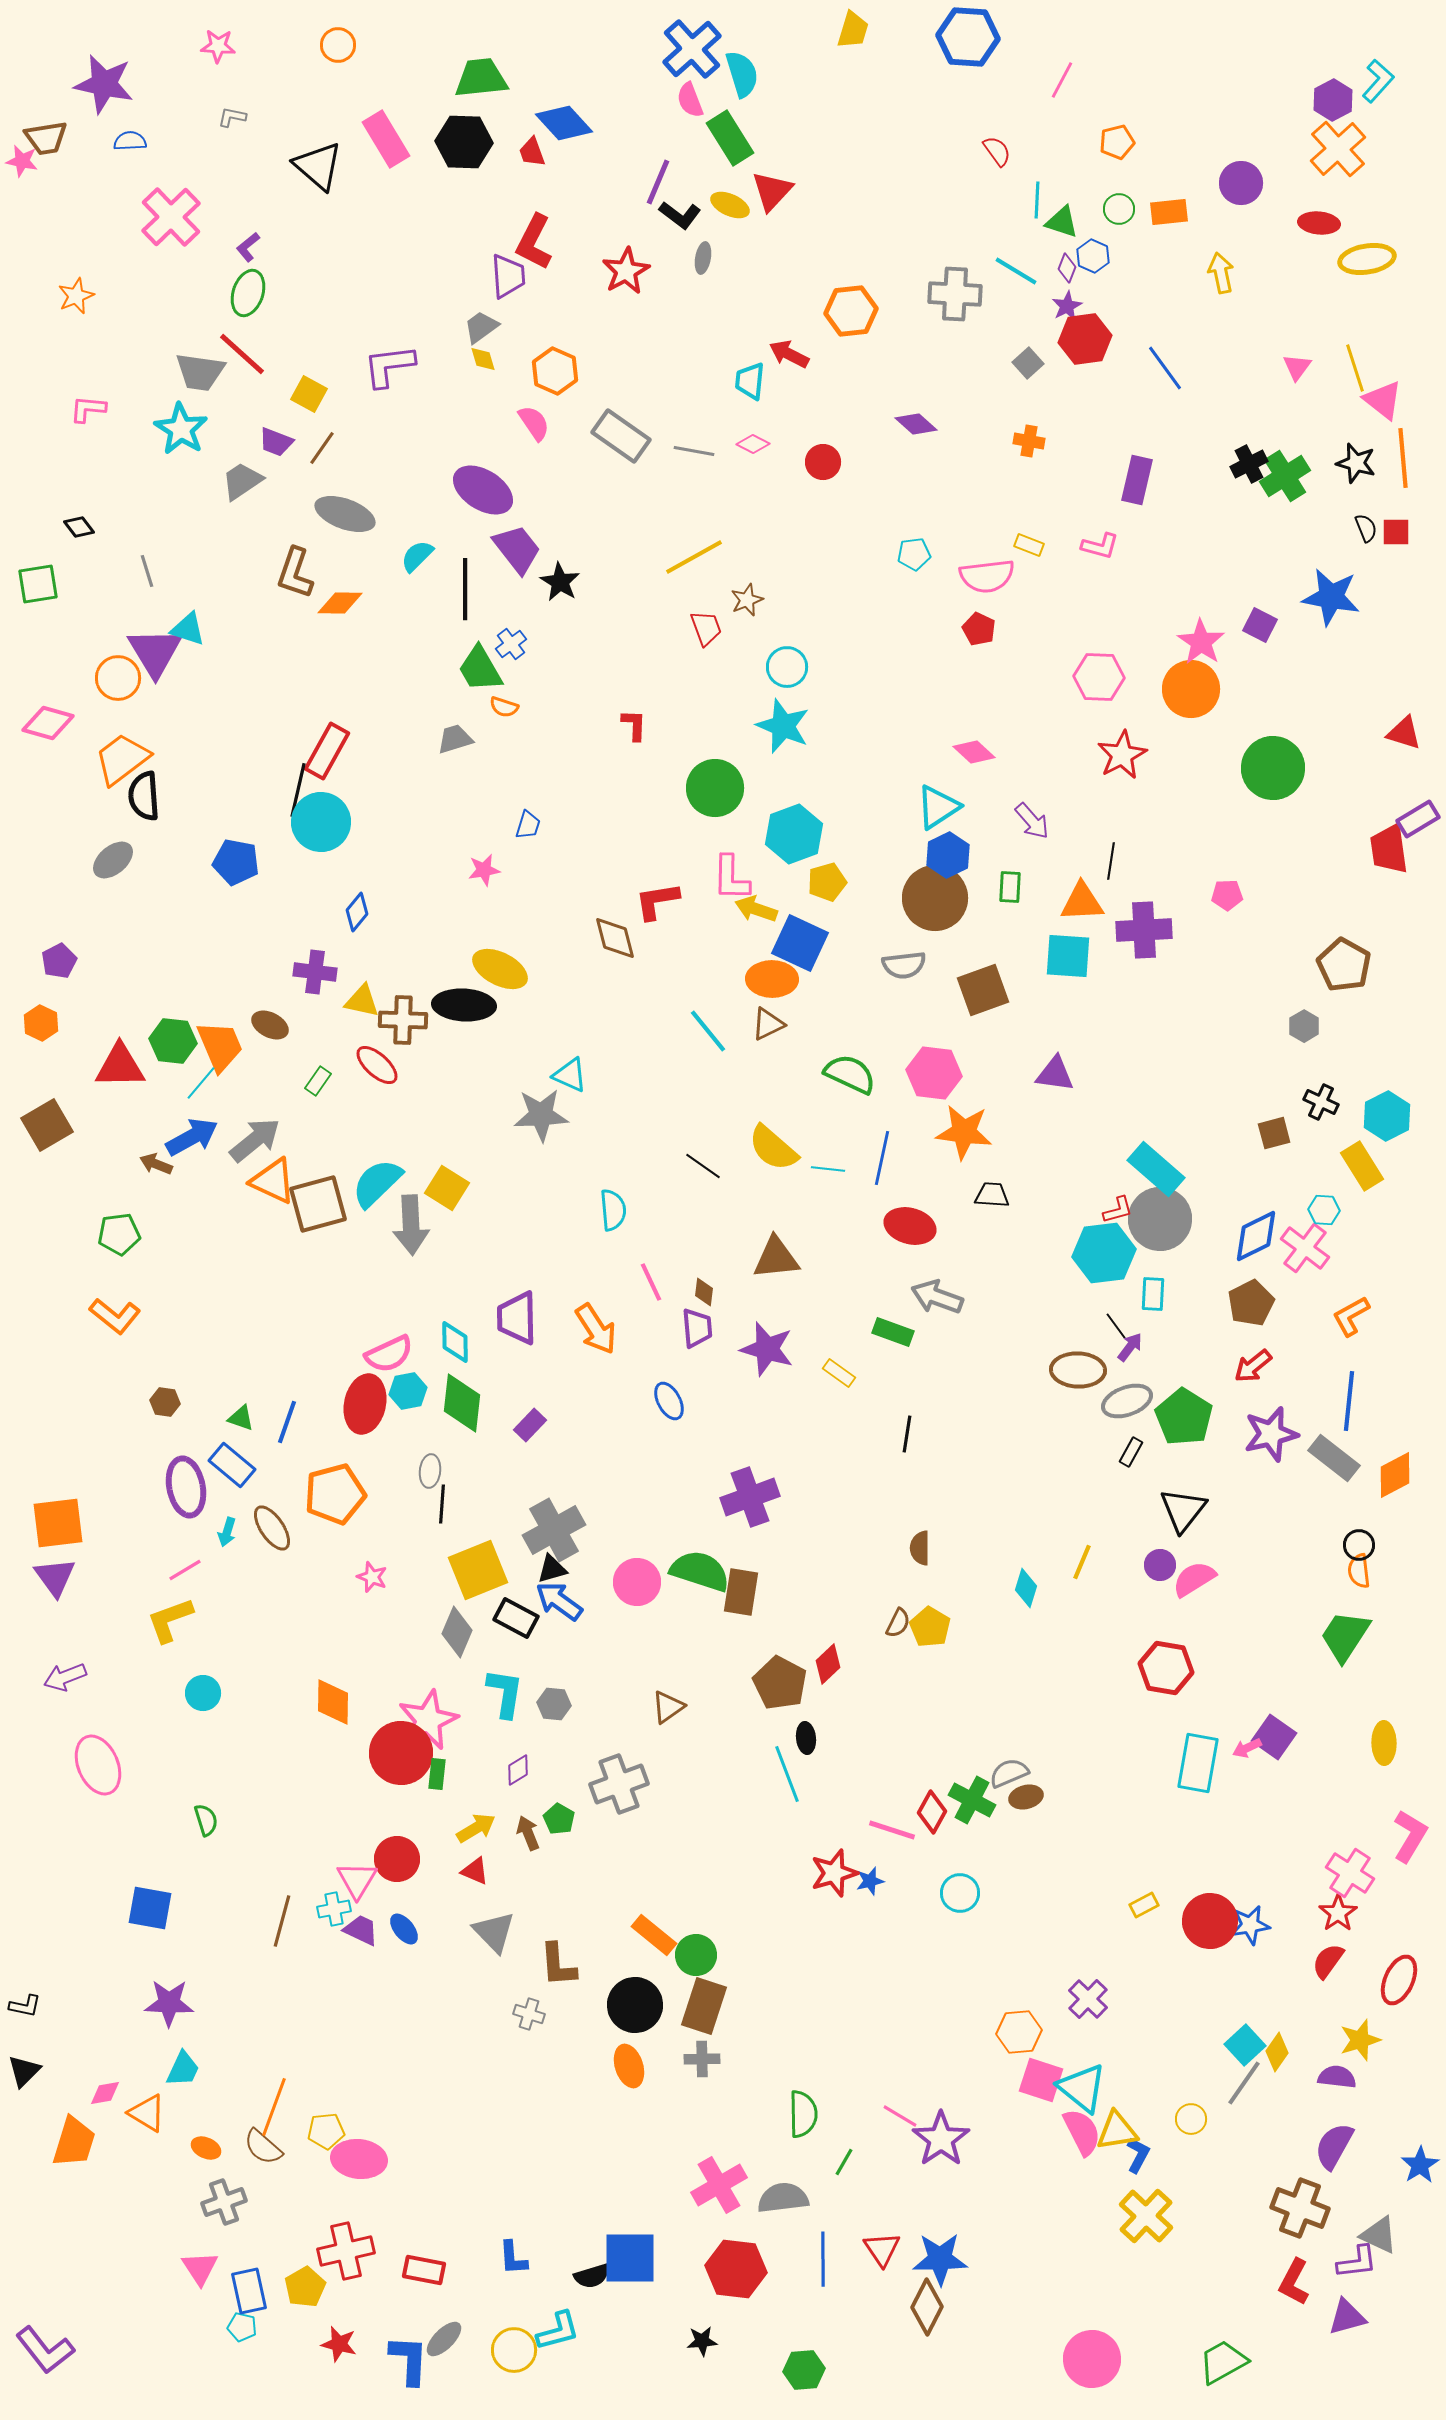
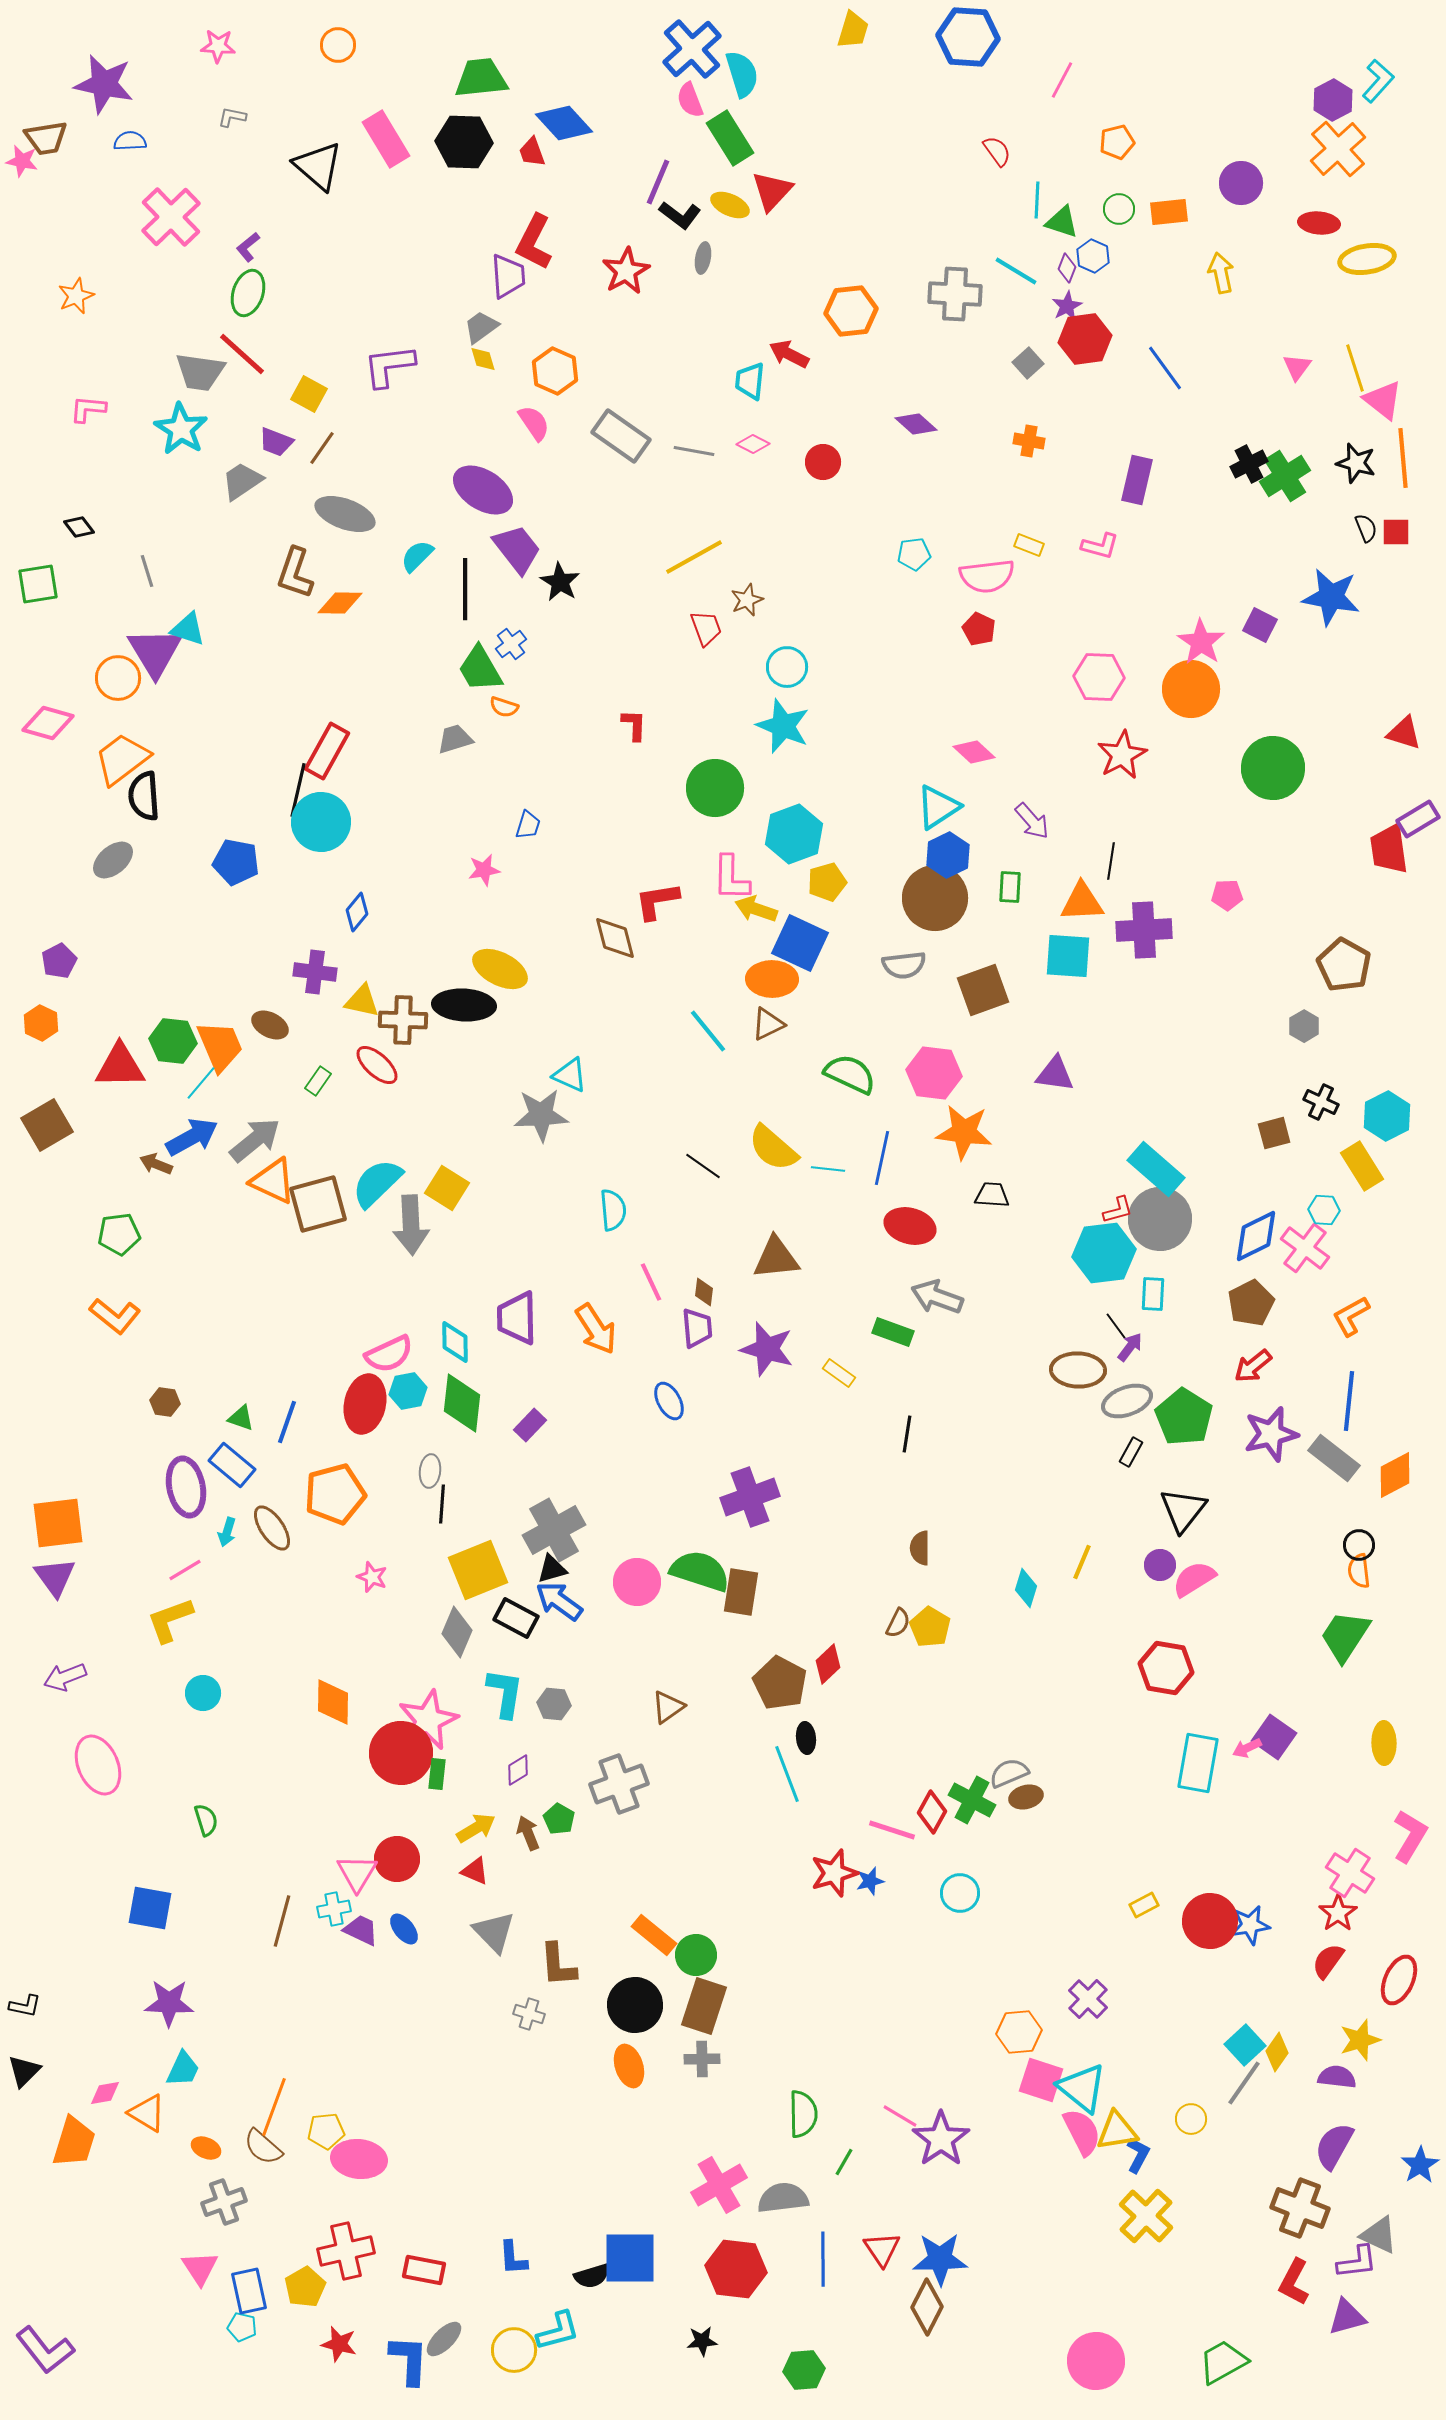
pink triangle at (357, 1880): moved 7 px up
pink circle at (1092, 2359): moved 4 px right, 2 px down
